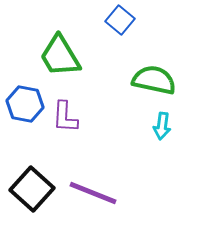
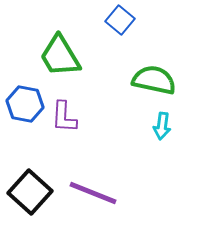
purple L-shape: moved 1 px left
black square: moved 2 px left, 3 px down
